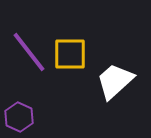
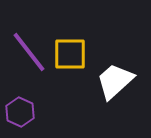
purple hexagon: moved 1 px right, 5 px up
